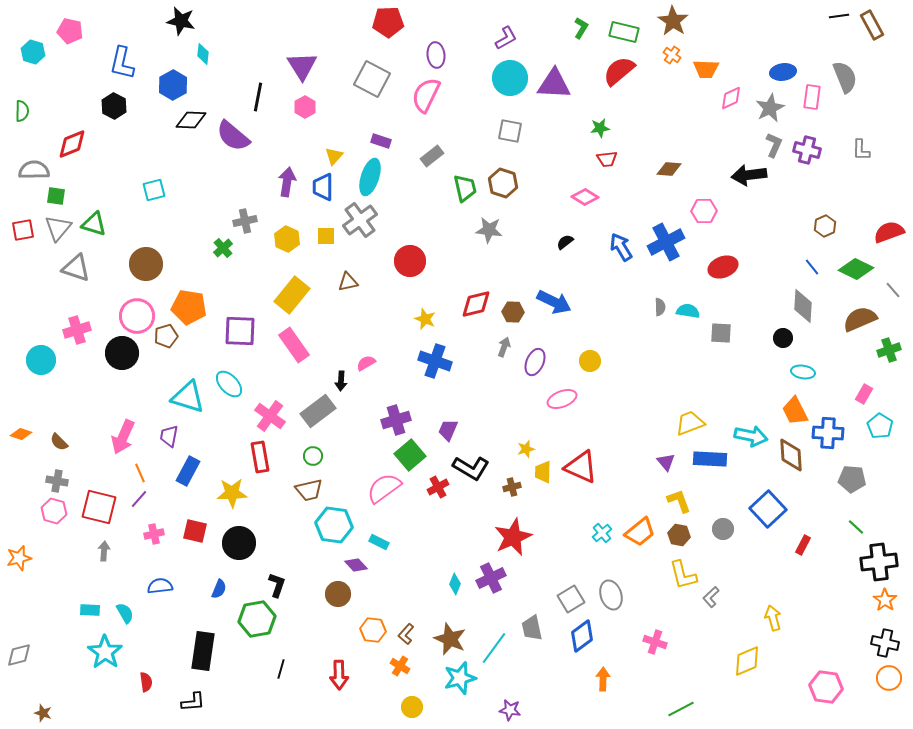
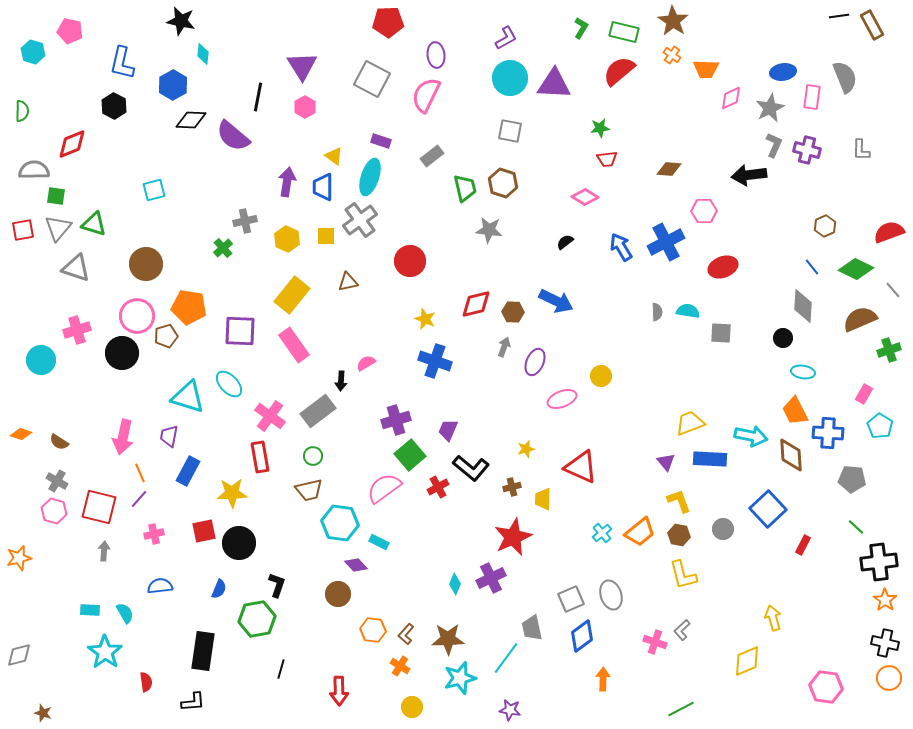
yellow triangle at (334, 156): rotated 36 degrees counterclockwise
blue arrow at (554, 302): moved 2 px right, 1 px up
gray semicircle at (660, 307): moved 3 px left, 5 px down
yellow circle at (590, 361): moved 11 px right, 15 px down
pink arrow at (123, 437): rotated 12 degrees counterclockwise
brown semicircle at (59, 442): rotated 12 degrees counterclockwise
black L-shape at (471, 468): rotated 9 degrees clockwise
yellow trapezoid at (543, 472): moved 27 px down
gray cross at (57, 481): rotated 20 degrees clockwise
cyan hexagon at (334, 525): moved 6 px right, 2 px up
red square at (195, 531): moved 9 px right; rotated 25 degrees counterclockwise
gray L-shape at (711, 597): moved 29 px left, 33 px down
gray square at (571, 599): rotated 8 degrees clockwise
brown star at (450, 639): moved 2 px left; rotated 24 degrees counterclockwise
cyan line at (494, 648): moved 12 px right, 10 px down
red arrow at (339, 675): moved 16 px down
